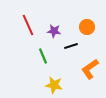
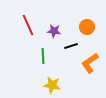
green line: rotated 21 degrees clockwise
orange L-shape: moved 6 px up
yellow star: moved 2 px left
